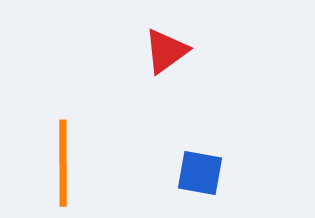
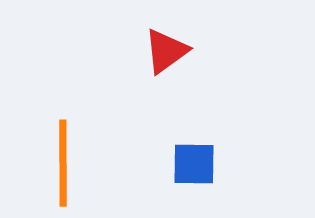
blue square: moved 6 px left, 9 px up; rotated 9 degrees counterclockwise
